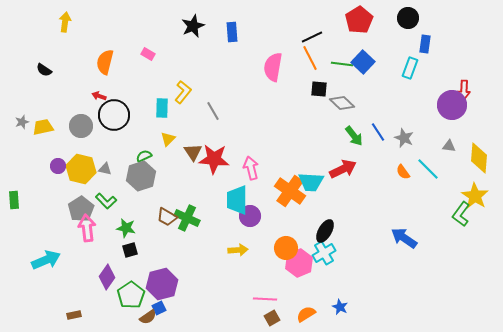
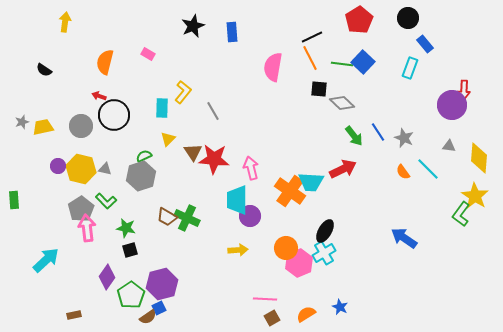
blue rectangle at (425, 44): rotated 48 degrees counterclockwise
cyan arrow at (46, 260): rotated 20 degrees counterclockwise
